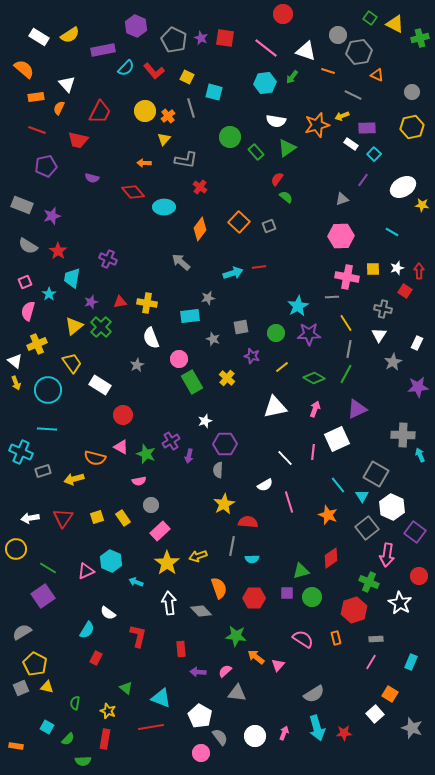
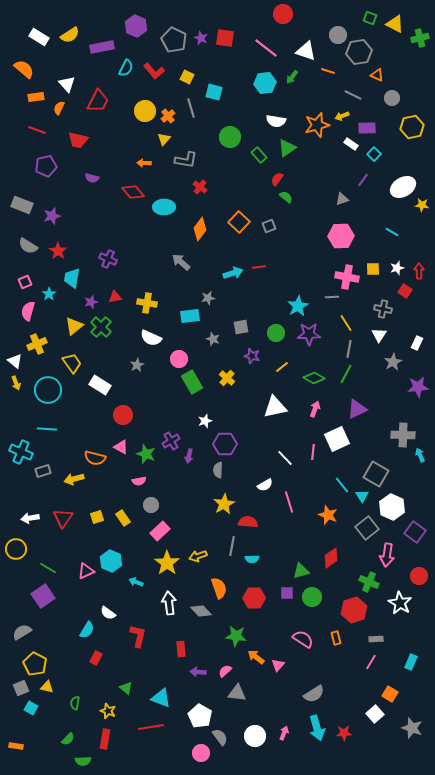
green square at (370, 18): rotated 16 degrees counterclockwise
purple rectangle at (103, 50): moved 1 px left, 3 px up
cyan semicircle at (126, 68): rotated 18 degrees counterclockwise
gray circle at (412, 92): moved 20 px left, 6 px down
red trapezoid at (100, 112): moved 2 px left, 11 px up
green rectangle at (256, 152): moved 3 px right, 3 px down
red triangle at (120, 302): moved 5 px left, 5 px up
white semicircle at (151, 338): rotated 45 degrees counterclockwise
cyan line at (338, 485): moved 4 px right
cyan square at (47, 727): moved 16 px left, 19 px up
